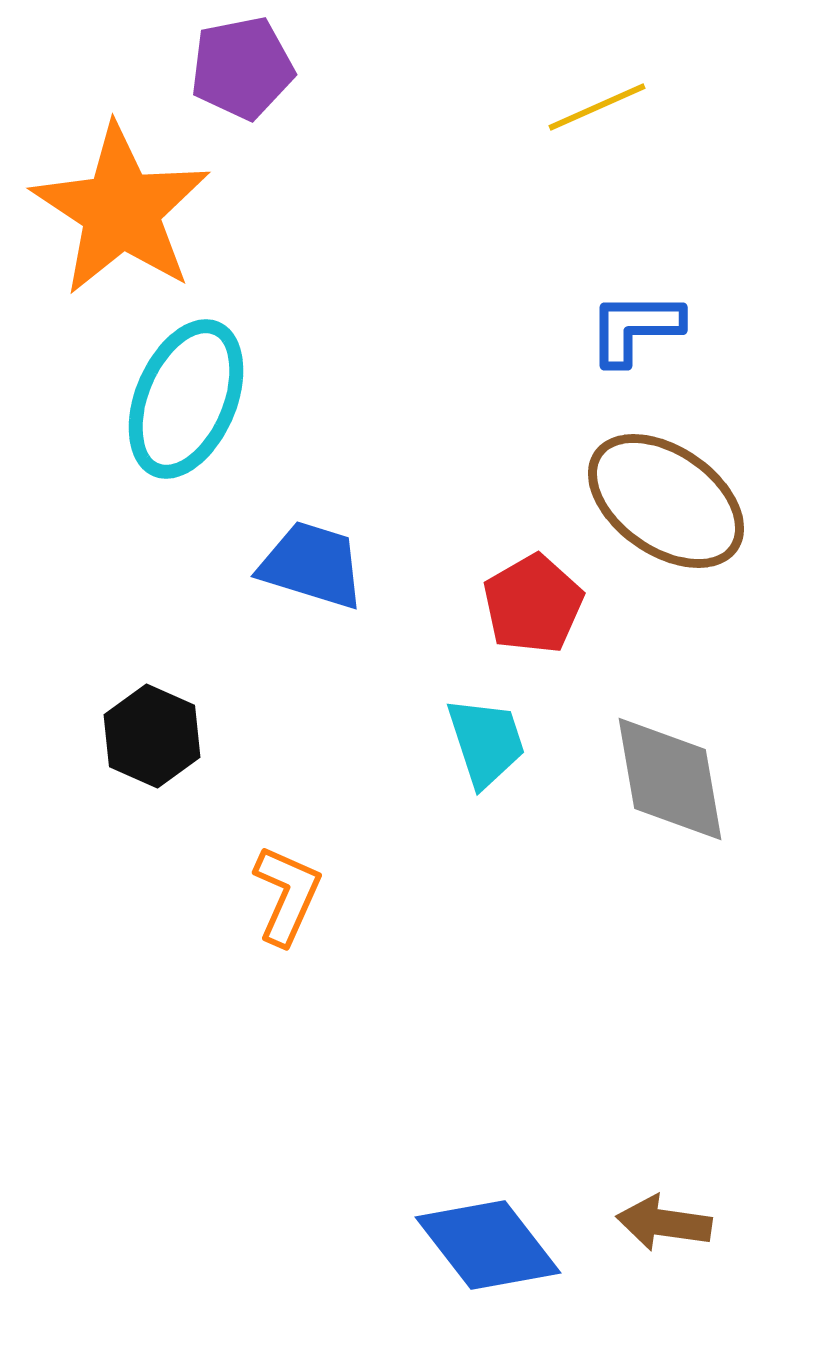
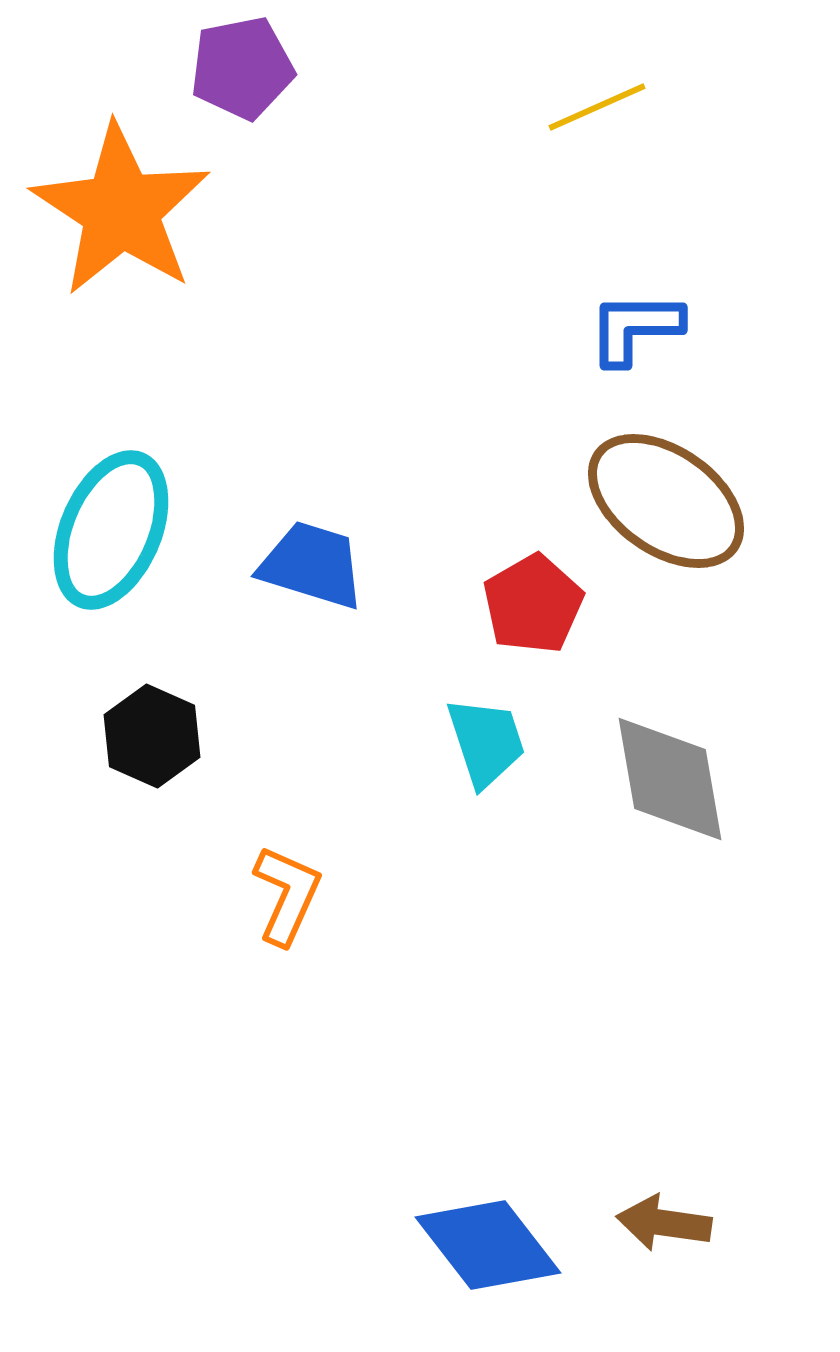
cyan ellipse: moved 75 px left, 131 px down
